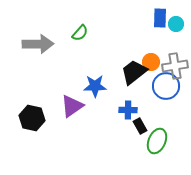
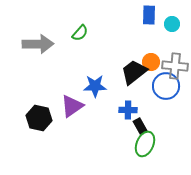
blue rectangle: moved 11 px left, 3 px up
cyan circle: moved 4 px left
gray cross: rotated 15 degrees clockwise
black hexagon: moved 7 px right
green ellipse: moved 12 px left, 3 px down
